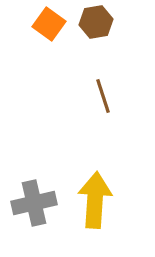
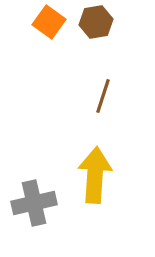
orange square: moved 2 px up
brown line: rotated 36 degrees clockwise
yellow arrow: moved 25 px up
